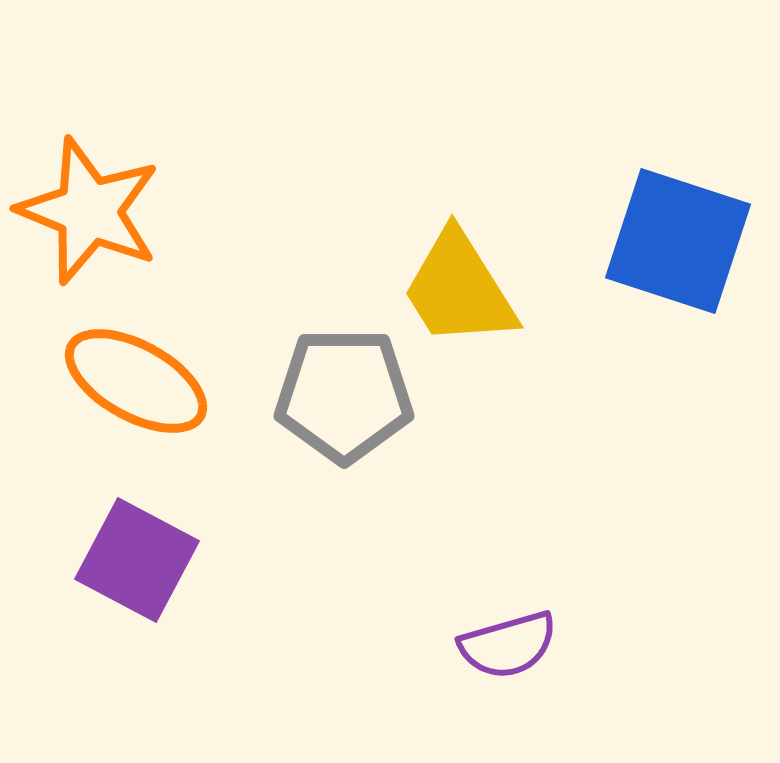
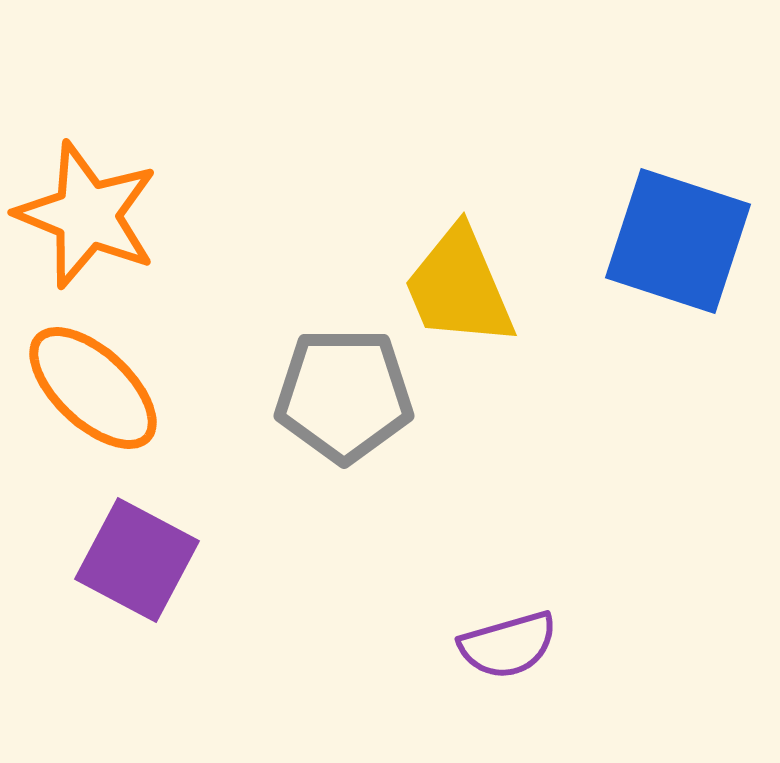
orange star: moved 2 px left, 4 px down
yellow trapezoid: moved 2 px up; rotated 9 degrees clockwise
orange ellipse: moved 43 px left, 7 px down; rotated 14 degrees clockwise
